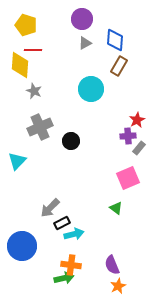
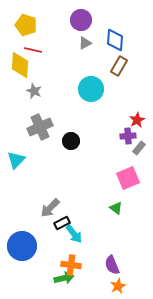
purple circle: moved 1 px left, 1 px down
red line: rotated 12 degrees clockwise
cyan triangle: moved 1 px left, 1 px up
cyan arrow: rotated 66 degrees clockwise
